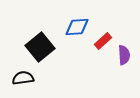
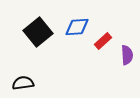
black square: moved 2 px left, 15 px up
purple semicircle: moved 3 px right
black semicircle: moved 5 px down
